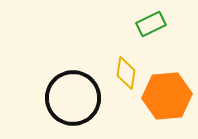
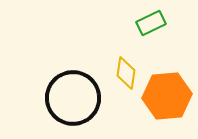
green rectangle: moved 1 px up
